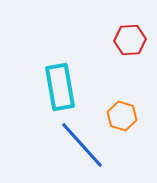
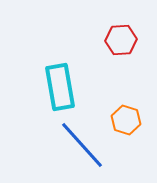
red hexagon: moved 9 px left
orange hexagon: moved 4 px right, 4 px down
